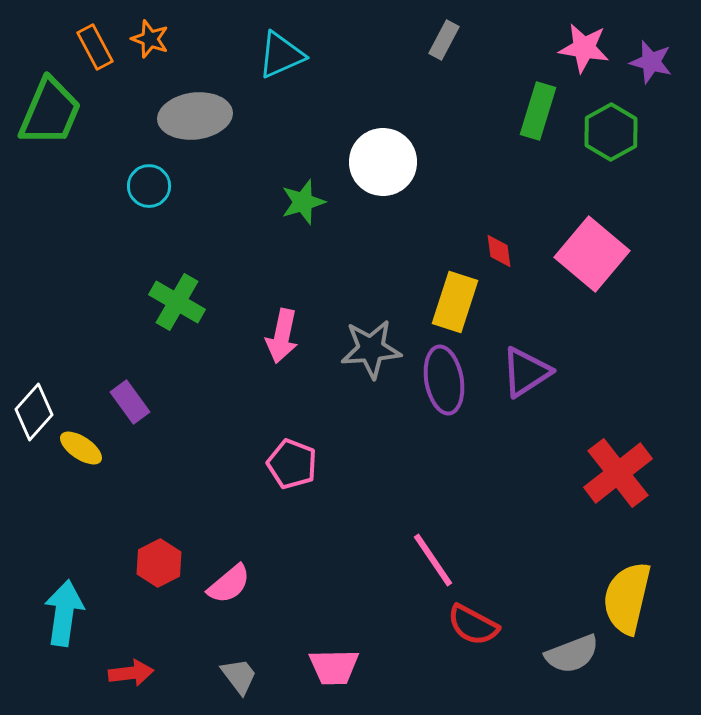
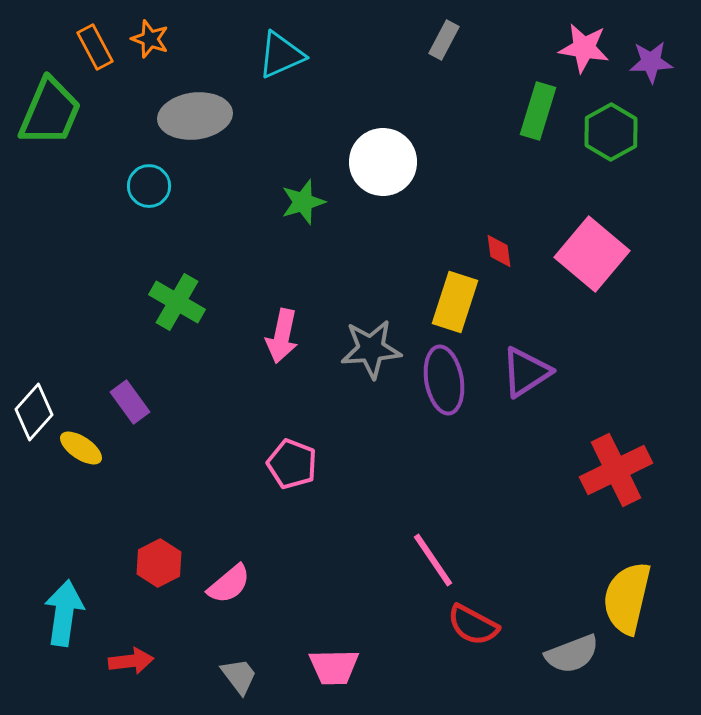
purple star: rotated 18 degrees counterclockwise
red cross: moved 2 px left, 3 px up; rotated 12 degrees clockwise
red arrow: moved 12 px up
